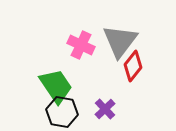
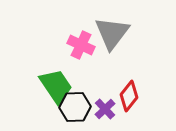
gray triangle: moved 8 px left, 8 px up
red diamond: moved 4 px left, 30 px down
black hexagon: moved 13 px right, 5 px up; rotated 12 degrees counterclockwise
